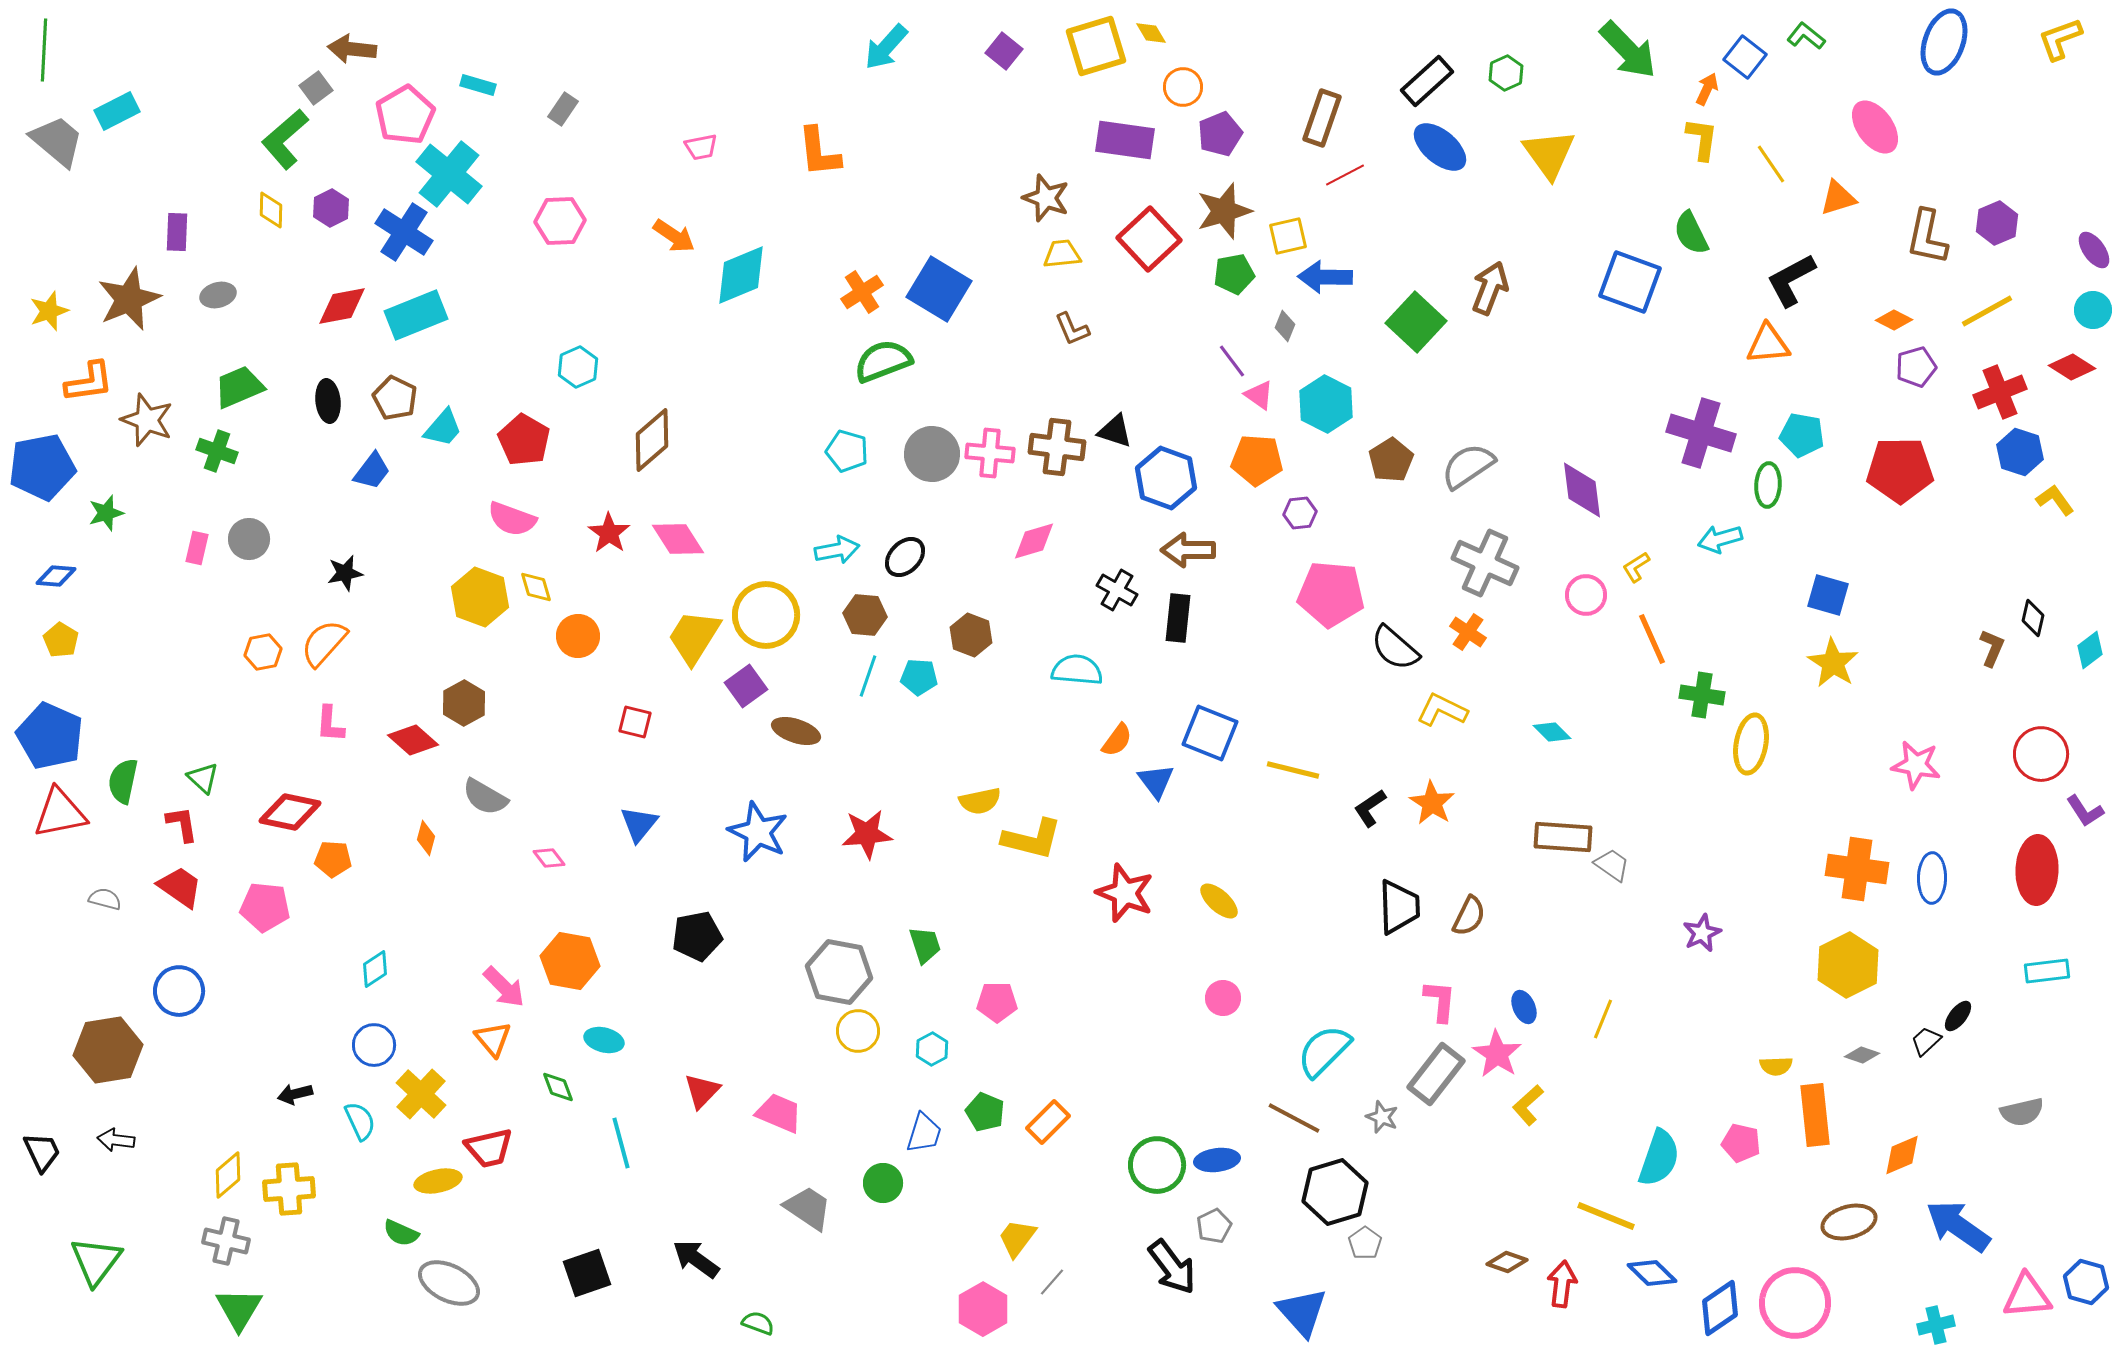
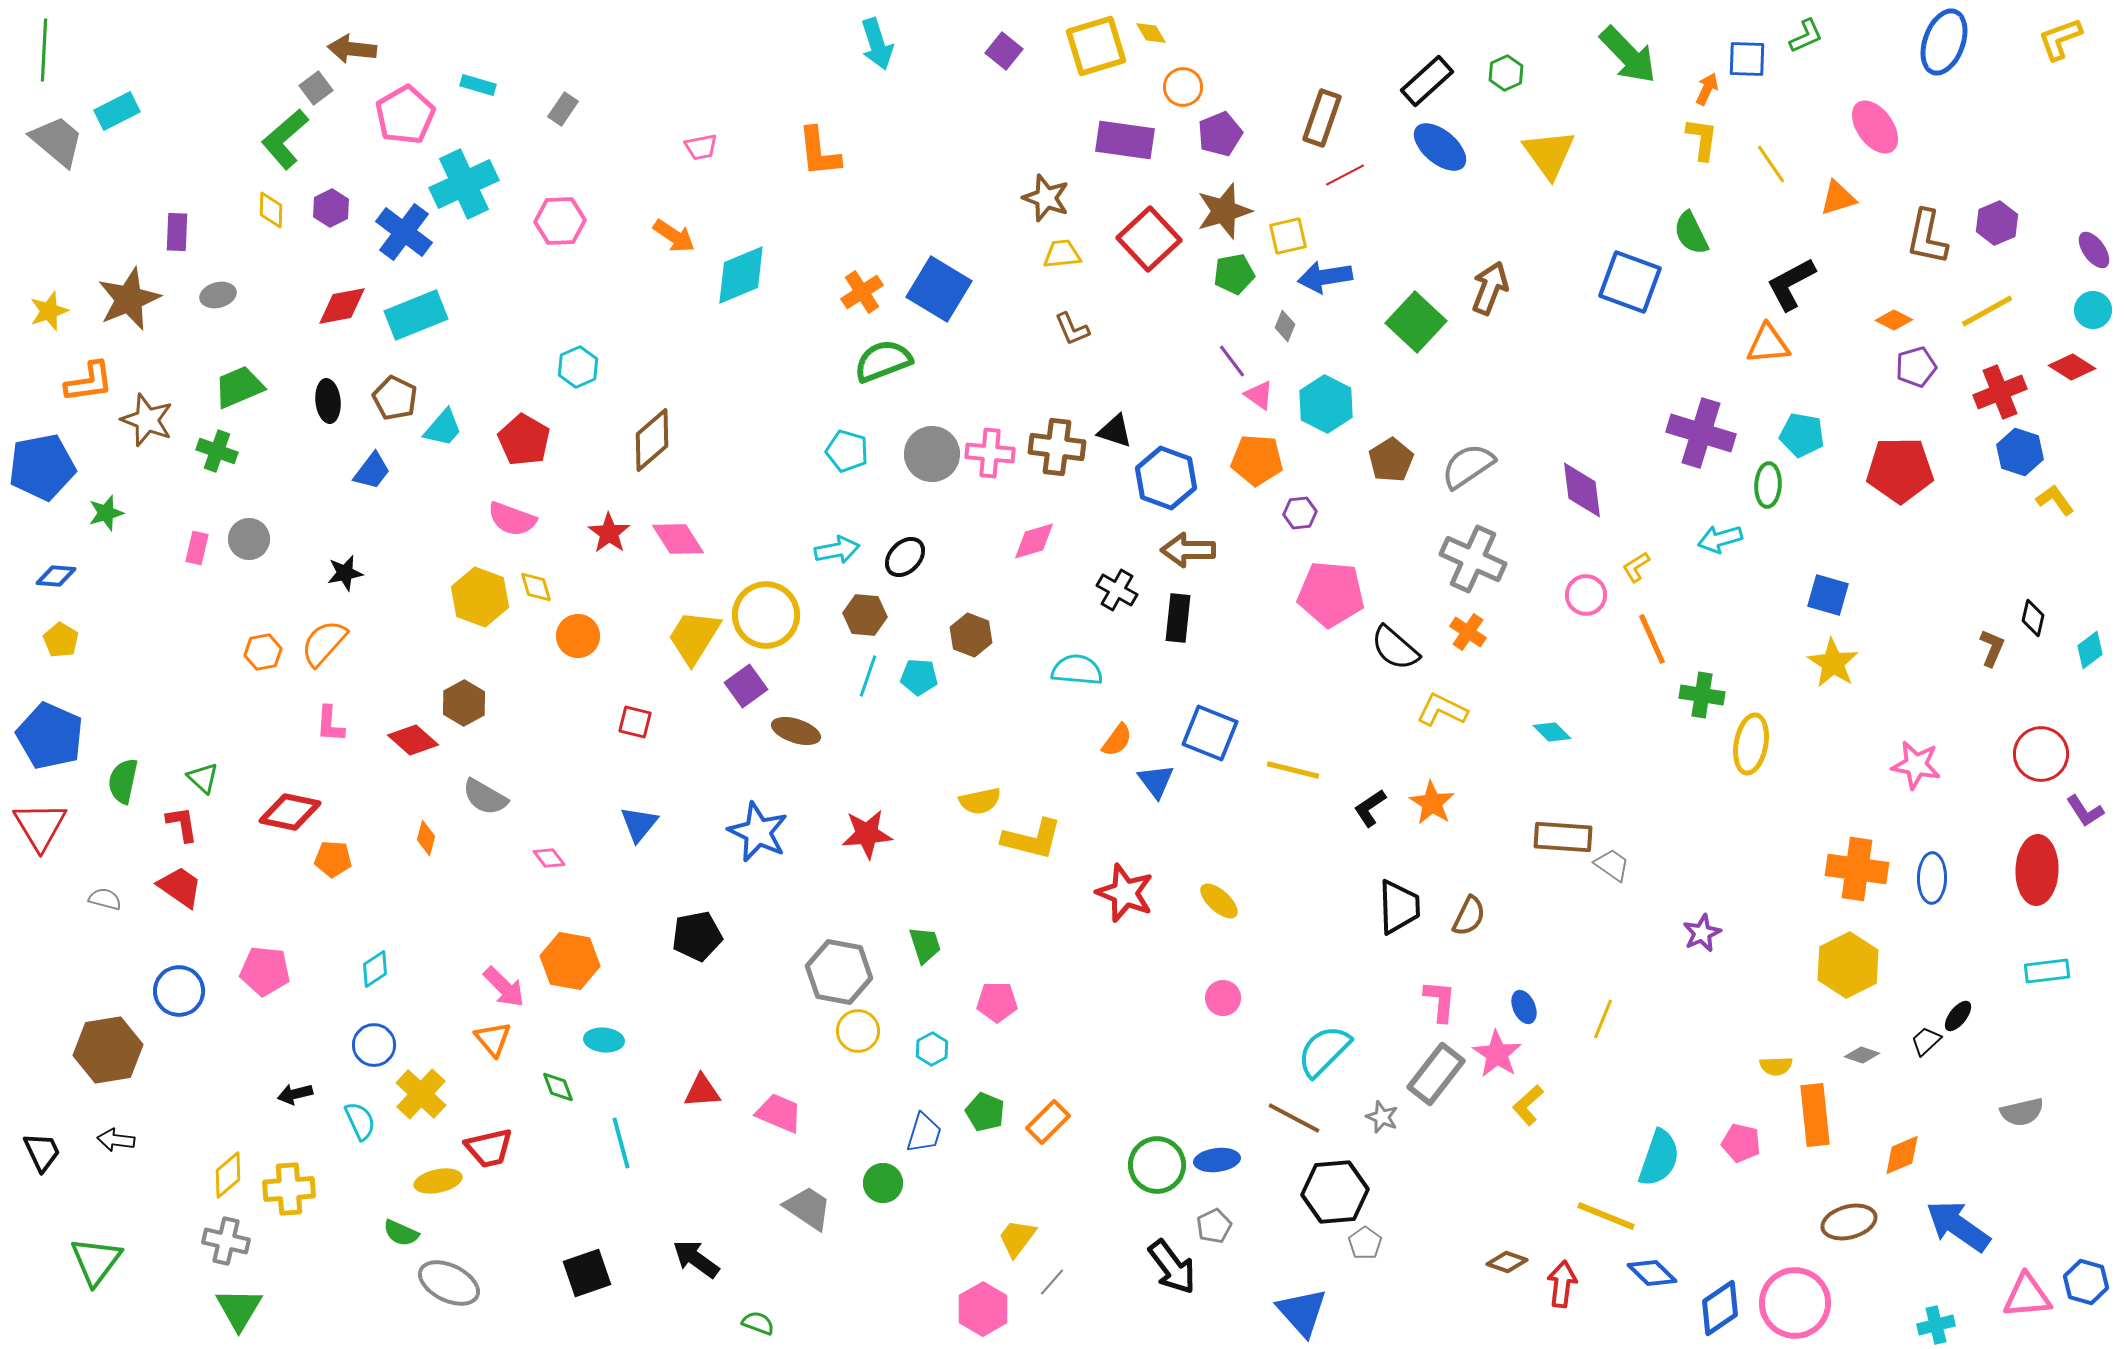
green L-shape at (1806, 36): rotated 117 degrees clockwise
cyan arrow at (886, 47): moved 9 px left, 3 px up; rotated 60 degrees counterclockwise
green arrow at (1628, 50): moved 5 px down
blue square at (1745, 57): moved 2 px right, 2 px down; rotated 36 degrees counterclockwise
cyan cross at (449, 174): moved 15 px right, 10 px down; rotated 26 degrees clockwise
blue cross at (404, 232): rotated 4 degrees clockwise
blue arrow at (1325, 277): rotated 10 degrees counterclockwise
black L-shape at (1791, 280): moved 4 px down
gray cross at (1485, 563): moved 12 px left, 4 px up
red triangle at (60, 813): moved 20 px left, 13 px down; rotated 50 degrees counterclockwise
pink pentagon at (265, 907): moved 64 px down
cyan ellipse at (604, 1040): rotated 9 degrees counterclockwise
red triangle at (702, 1091): rotated 42 degrees clockwise
black hexagon at (1335, 1192): rotated 12 degrees clockwise
